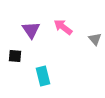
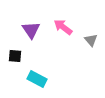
gray triangle: moved 4 px left, 1 px down
cyan rectangle: moved 6 px left, 3 px down; rotated 48 degrees counterclockwise
